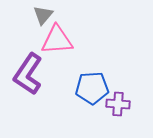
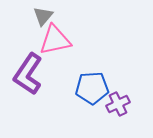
gray triangle: moved 1 px down
pink triangle: moved 2 px left; rotated 8 degrees counterclockwise
purple cross: rotated 30 degrees counterclockwise
